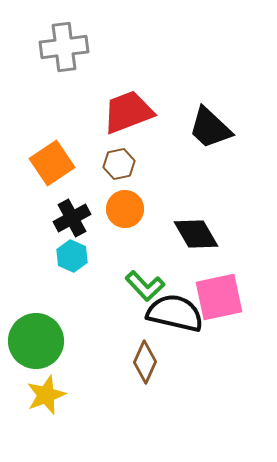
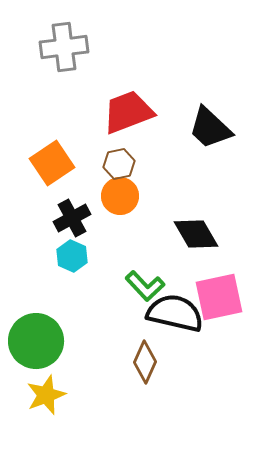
orange circle: moved 5 px left, 13 px up
